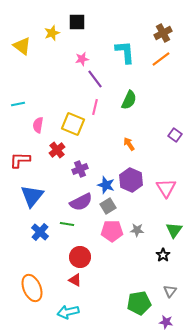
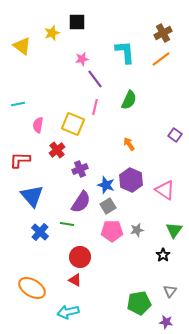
pink triangle: moved 1 px left, 2 px down; rotated 25 degrees counterclockwise
blue triangle: rotated 20 degrees counterclockwise
purple semicircle: rotated 30 degrees counterclockwise
gray star: rotated 16 degrees counterclockwise
orange ellipse: rotated 36 degrees counterclockwise
